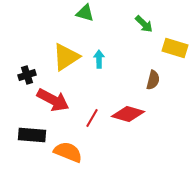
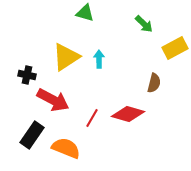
yellow rectangle: rotated 45 degrees counterclockwise
black cross: rotated 30 degrees clockwise
brown semicircle: moved 1 px right, 3 px down
black rectangle: rotated 60 degrees counterclockwise
orange semicircle: moved 2 px left, 4 px up
